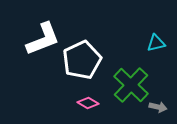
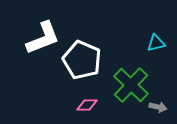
white L-shape: moved 1 px up
white pentagon: rotated 24 degrees counterclockwise
pink diamond: moved 1 px left, 2 px down; rotated 30 degrees counterclockwise
